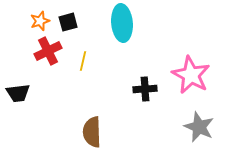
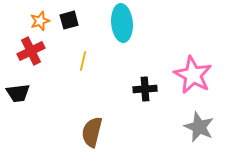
black square: moved 1 px right, 2 px up
red cross: moved 17 px left
pink star: moved 2 px right
brown semicircle: rotated 16 degrees clockwise
